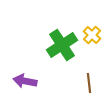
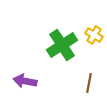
yellow cross: moved 2 px right; rotated 12 degrees counterclockwise
brown line: rotated 18 degrees clockwise
